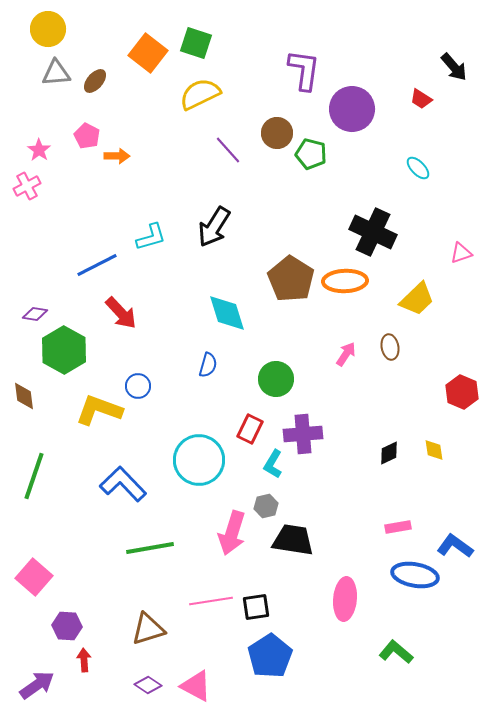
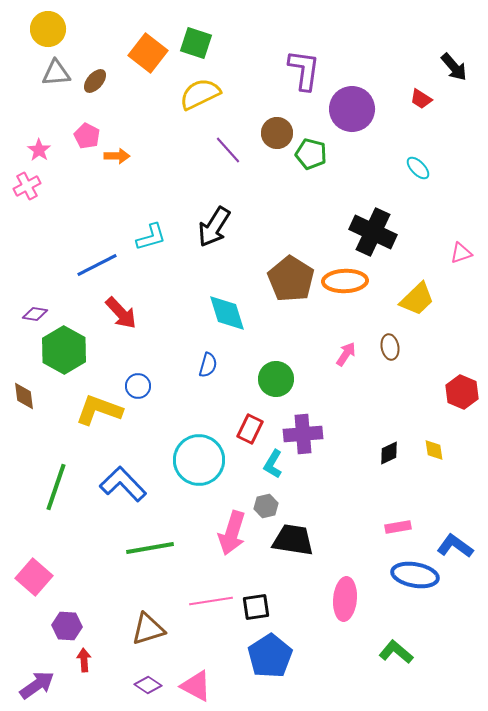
green line at (34, 476): moved 22 px right, 11 px down
